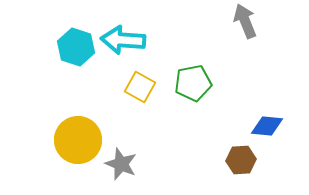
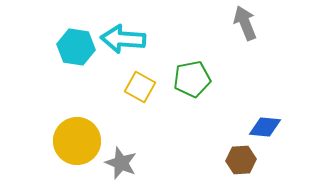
gray arrow: moved 2 px down
cyan arrow: moved 1 px up
cyan hexagon: rotated 9 degrees counterclockwise
green pentagon: moved 1 px left, 4 px up
blue diamond: moved 2 px left, 1 px down
yellow circle: moved 1 px left, 1 px down
gray star: moved 1 px up
